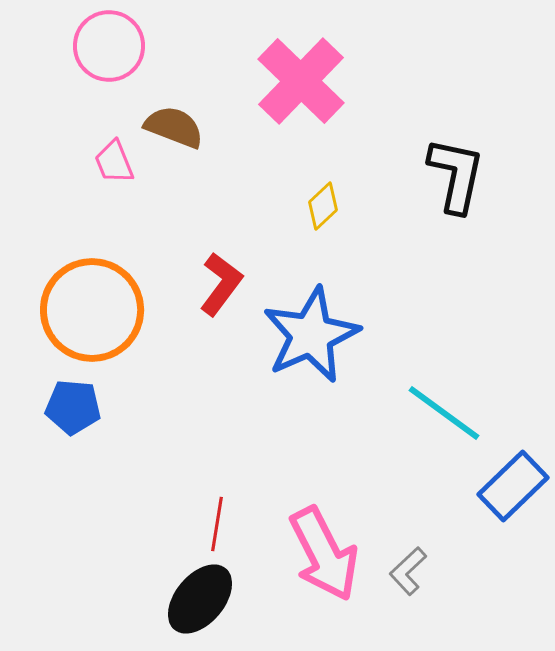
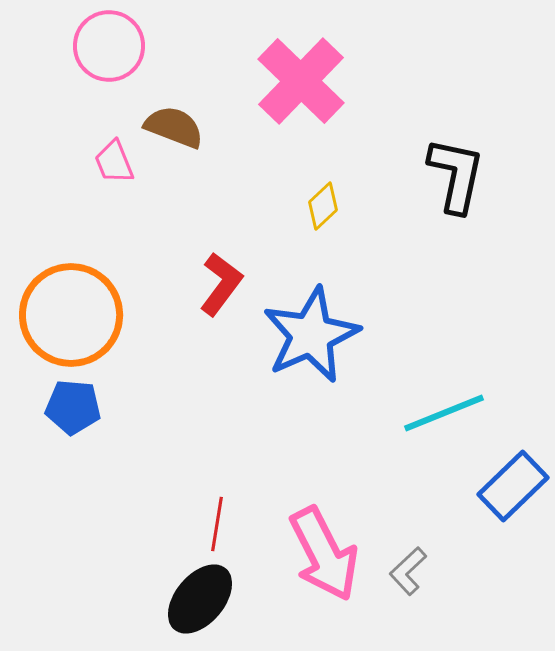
orange circle: moved 21 px left, 5 px down
cyan line: rotated 58 degrees counterclockwise
